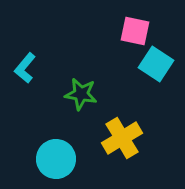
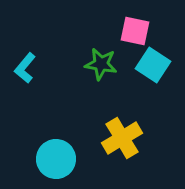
cyan square: moved 3 px left, 1 px down
green star: moved 20 px right, 30 px up
